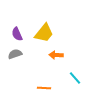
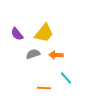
purple semicircle: rotated 16 degrees counterclockwise
gray semicircle: moved 18 px right
cyan line: moved 9 px left
